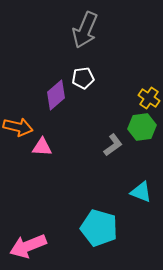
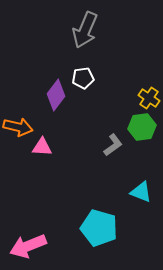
purple diamond: rotated 12 degrees counterclockwise
